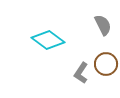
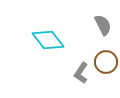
cyan diamond: rotated 16 degrees clockwise
brown circle: moved 2 px up
